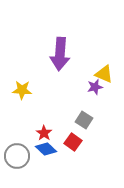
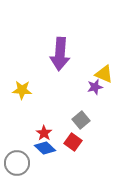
gray square: moved 3 px left; rotated 18 degrees clockwise
blue diamond: moved 1 px left, 1 px up
gray circle: moved 7 px down
